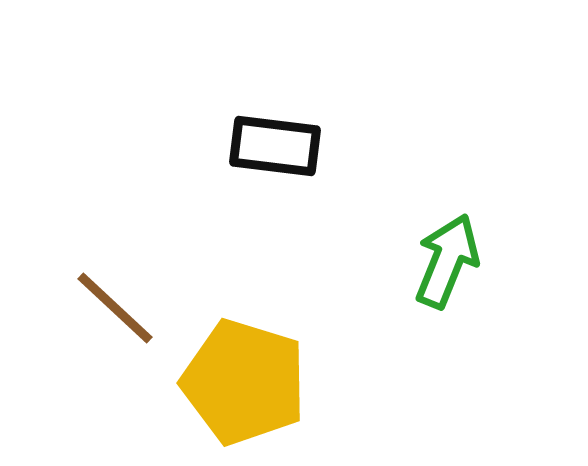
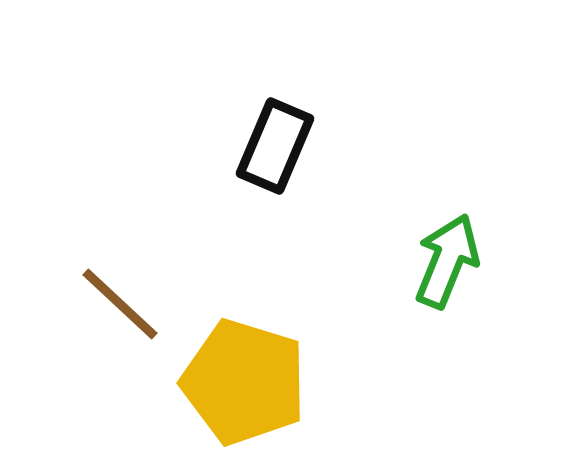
black rectangle: rotated 74 degrees counterclockwise
brown line: moved 5 px right, 4 px up
